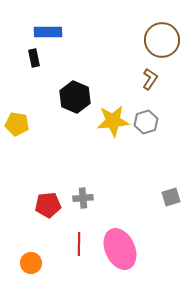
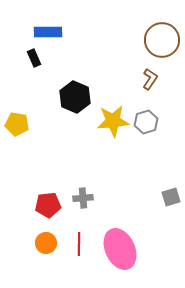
black rectangle: rotated 12 degrees counterclockwise
orange circle: moved 15 px right, 20 px up
